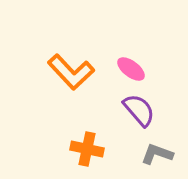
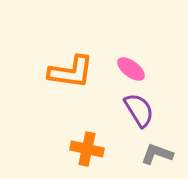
orange L-shape: rotated 39 degrees counterclockwise
purple semicircle: rotated 9 degrees clockwise
